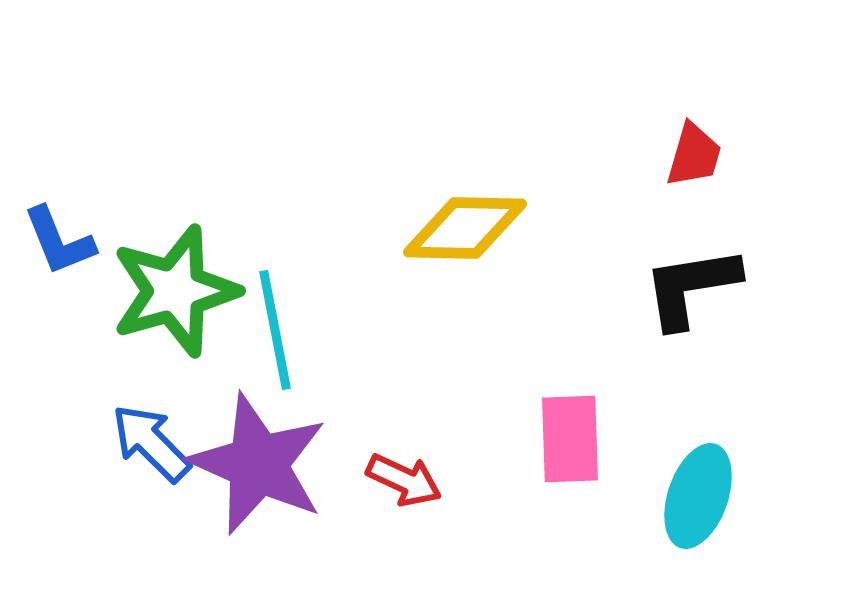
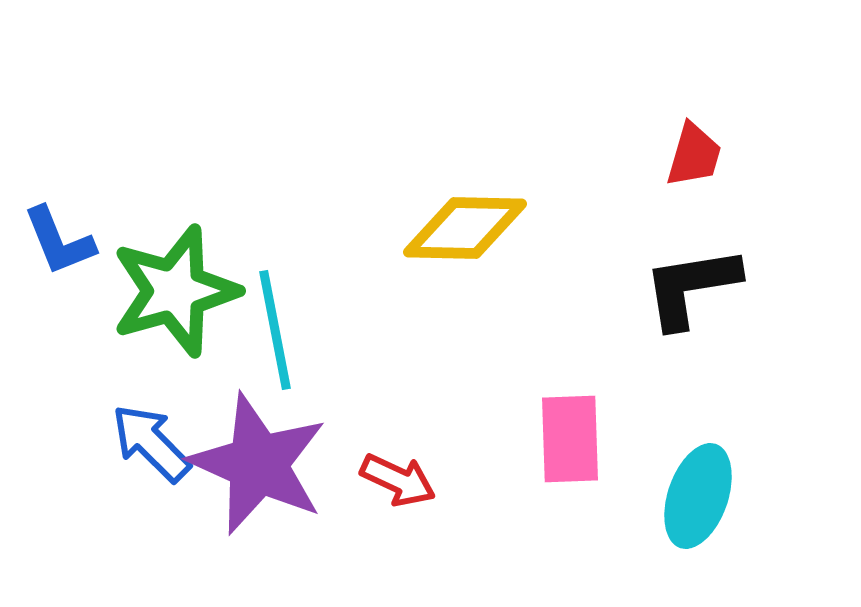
red arrow: moved 6 px left
